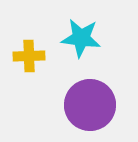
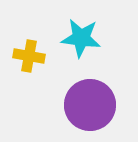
yellow cross: rotated 12 degrees clockwise
